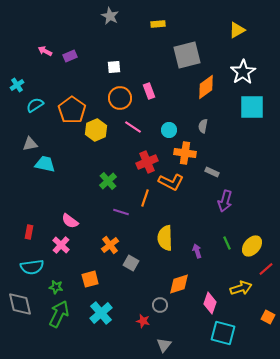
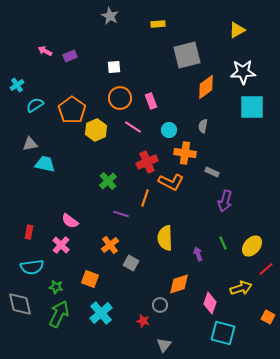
white star at (243, 72): rotated 30 degrees clockwise
pink rectangle at (149, 91): moved 2 px right, 10 px down
purple line at (121, 212): moved 2 px down
green line at (227, 243): moved 4 px left
purple arrow at (197, 251): moved 1 px right, 3 px down
orange square at (90, 279): rotated 36 degrees clockwise
